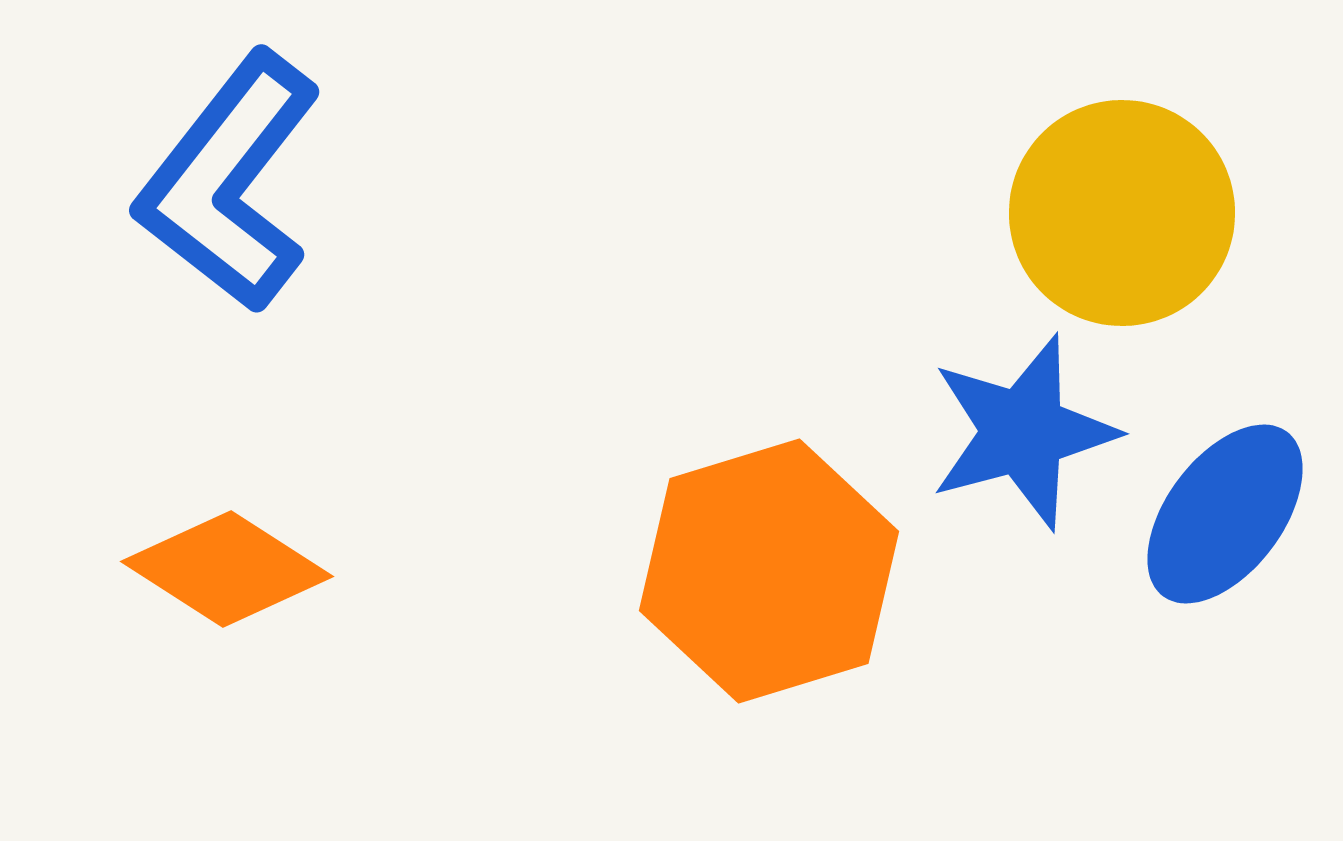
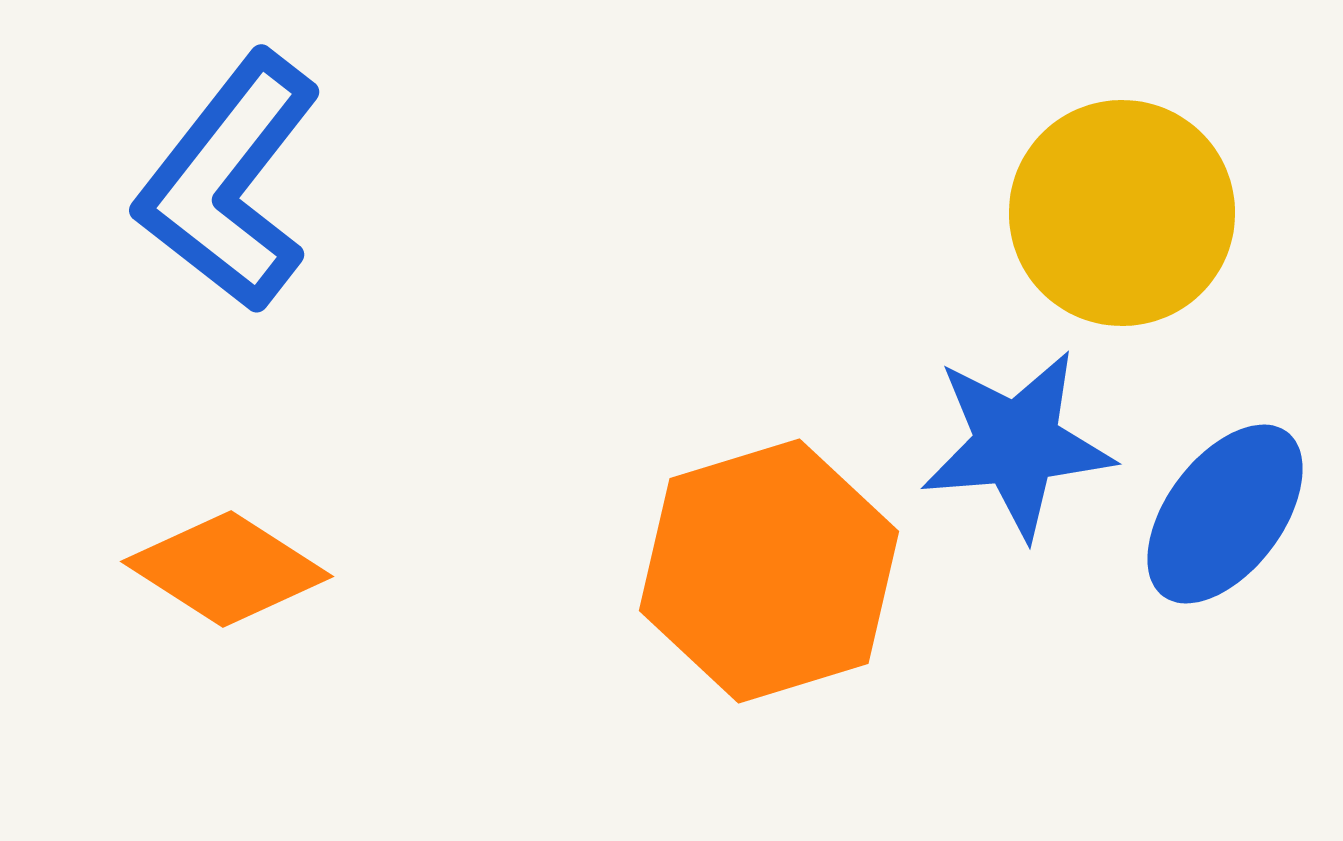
blue star: moved 6 px left, 12 px down; rotated 10 degrees clockwise
